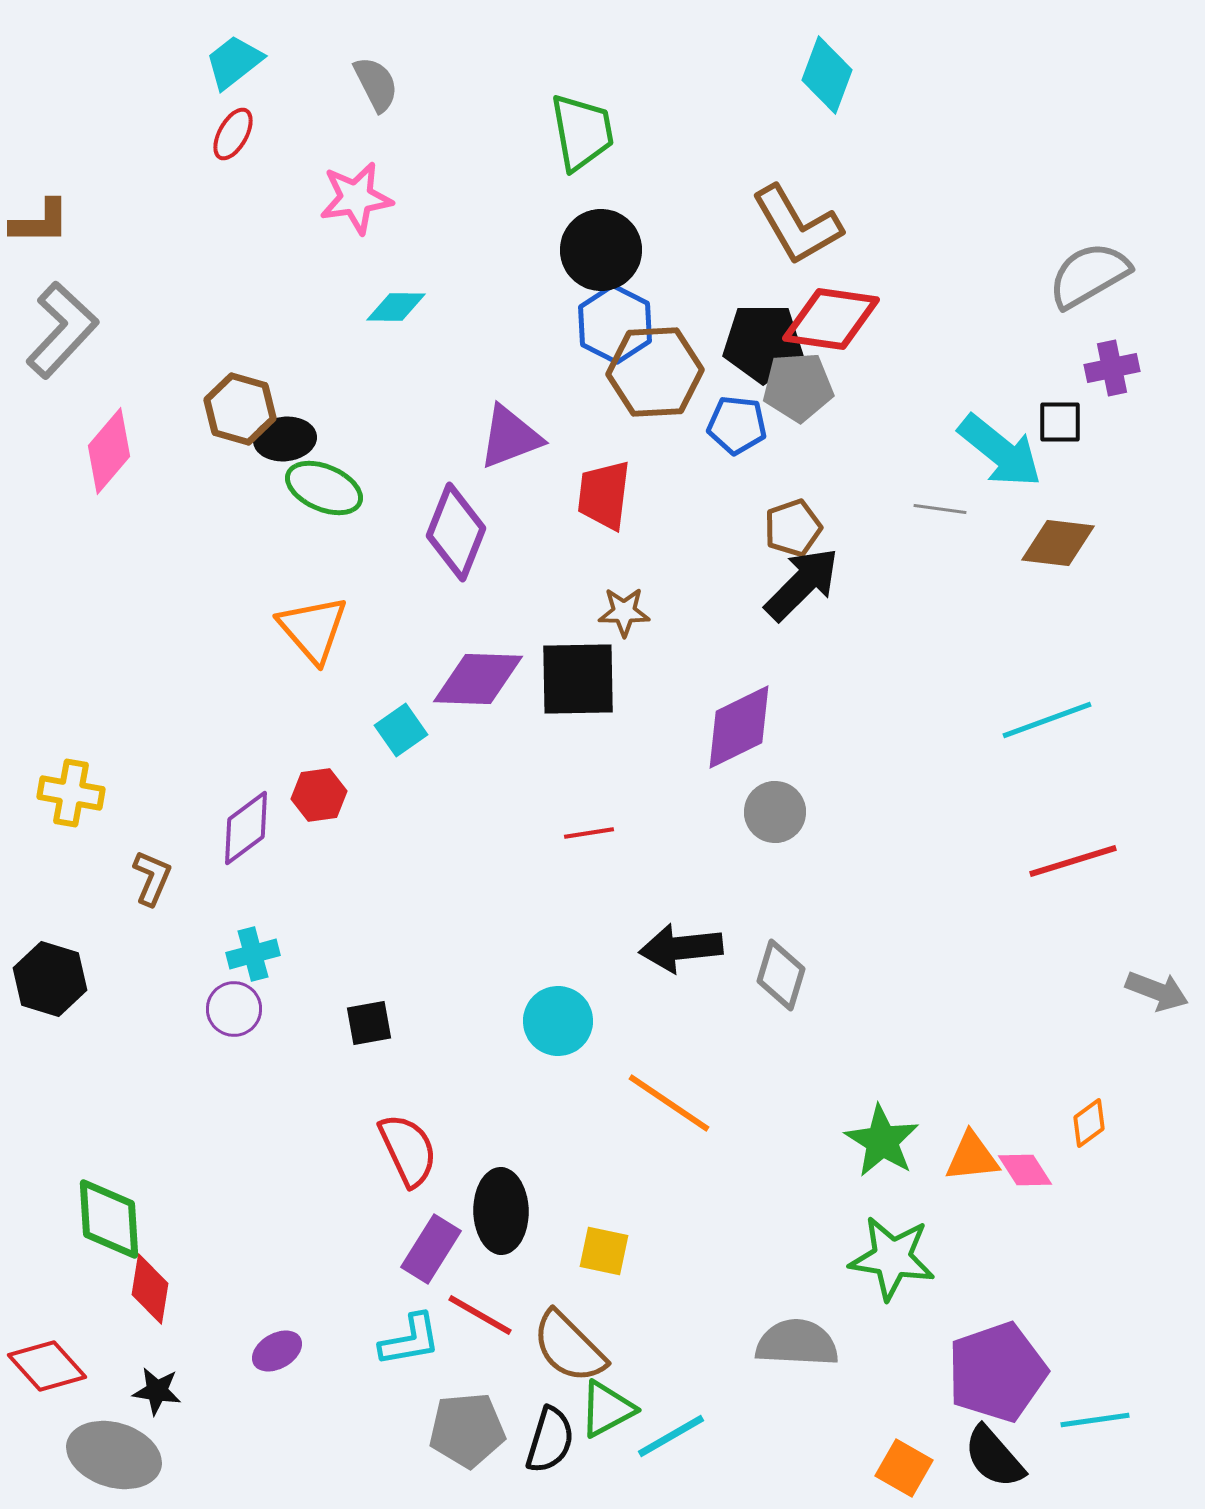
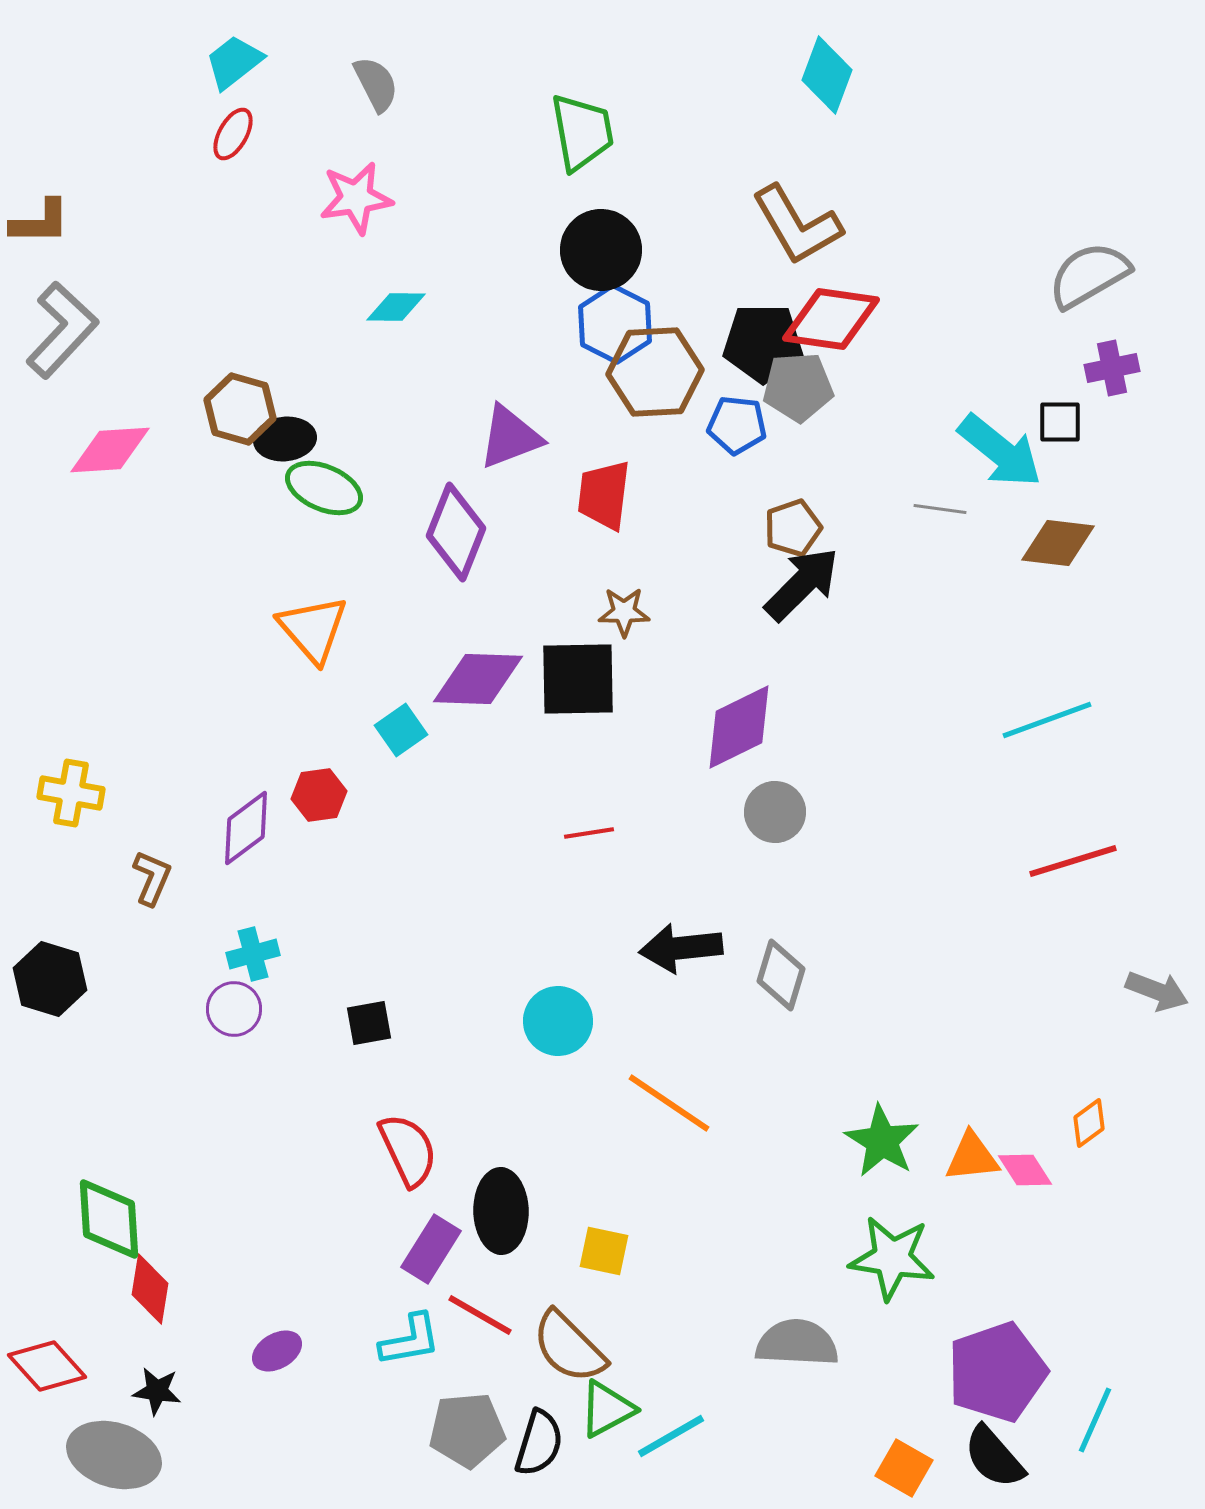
pink diamond at (109, 451): moved 1 px right, 1 px up; rotated 46 degrees clockwise
cyan line at (1095, 1420): rotated 58 degrees counterclockwise
black semicircle at (550, 1440): moved 11 px left, 3 px down
